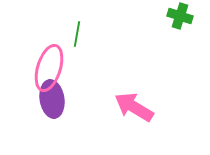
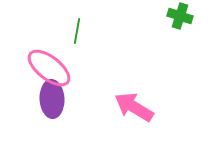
green line: moved 3 px up
pink ellipse: rotated 69 degrees counterclockwise
purple ellipse: rotated 6 degrees clockwise
